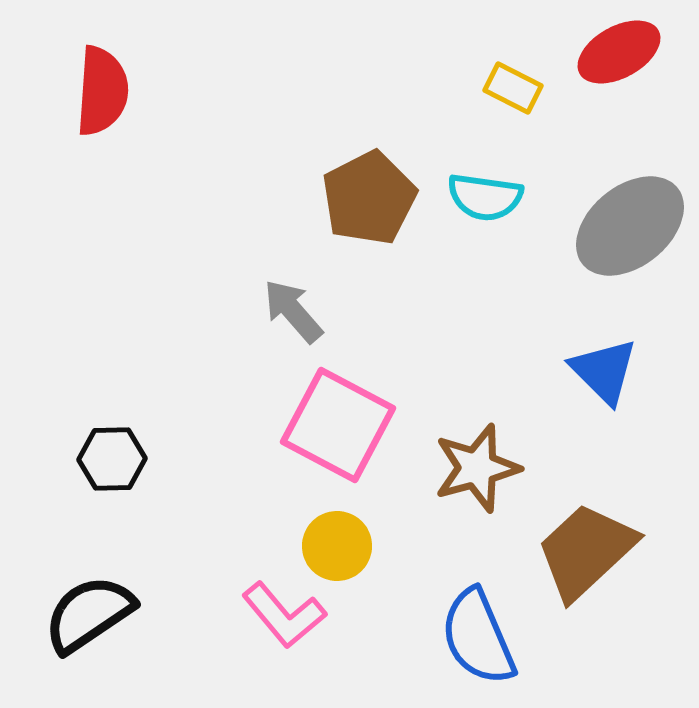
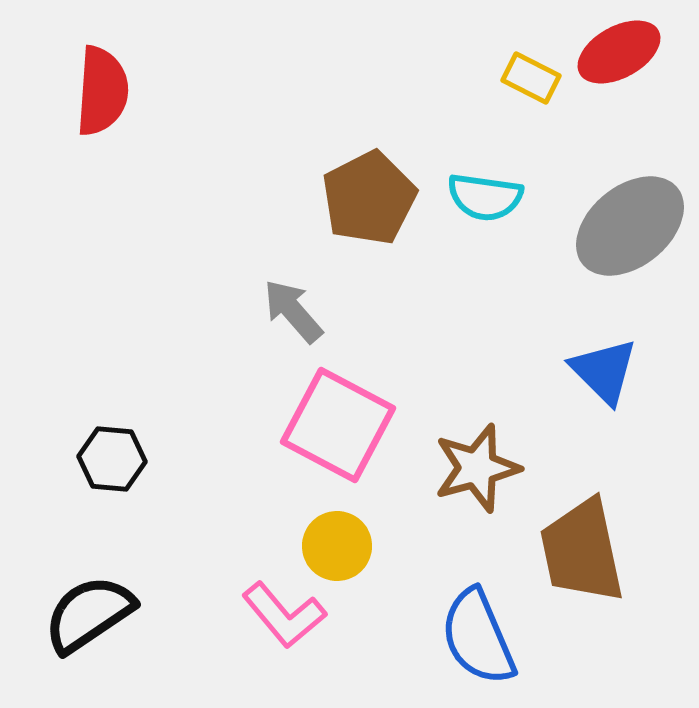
yellow rectangle: moved 18 px right, 10 px up
black hexagon: rotated 6 degrees clockwise
brown trapezoid: moved 4 px left; rotated 59 degrees counterclockwise
